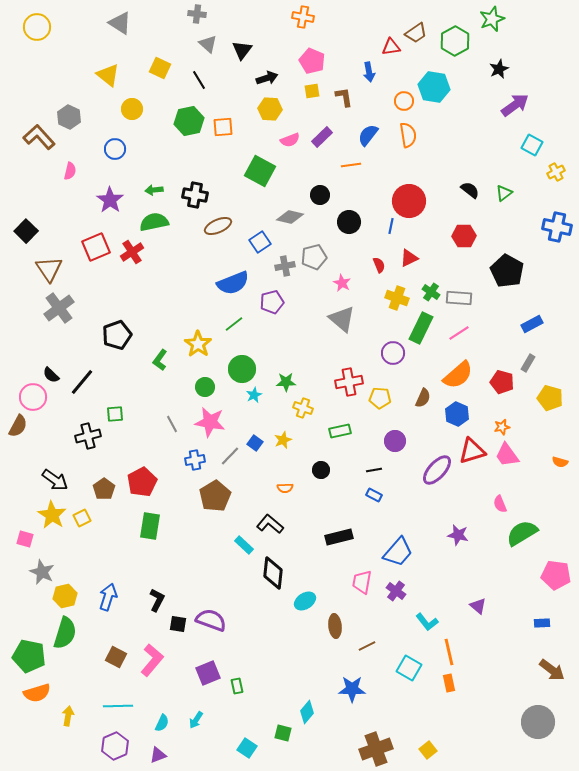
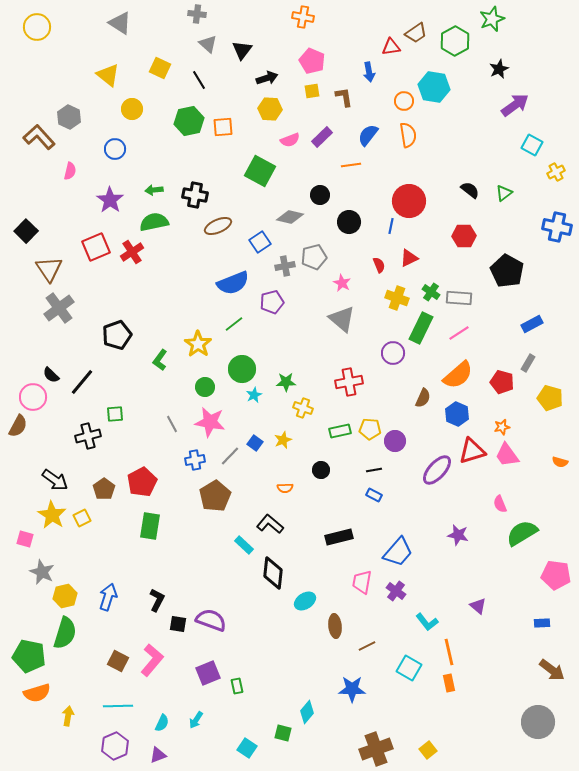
yellow pentagon at (380, 398): moved 10 px left, 31 px down
brown square at (116, 657): moved 2 px right, 4 px down
